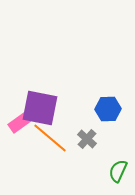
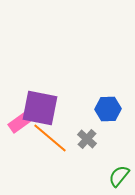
green semicircle: moved 1 px right, 5 px down; rotated 15 degrees clockwise
